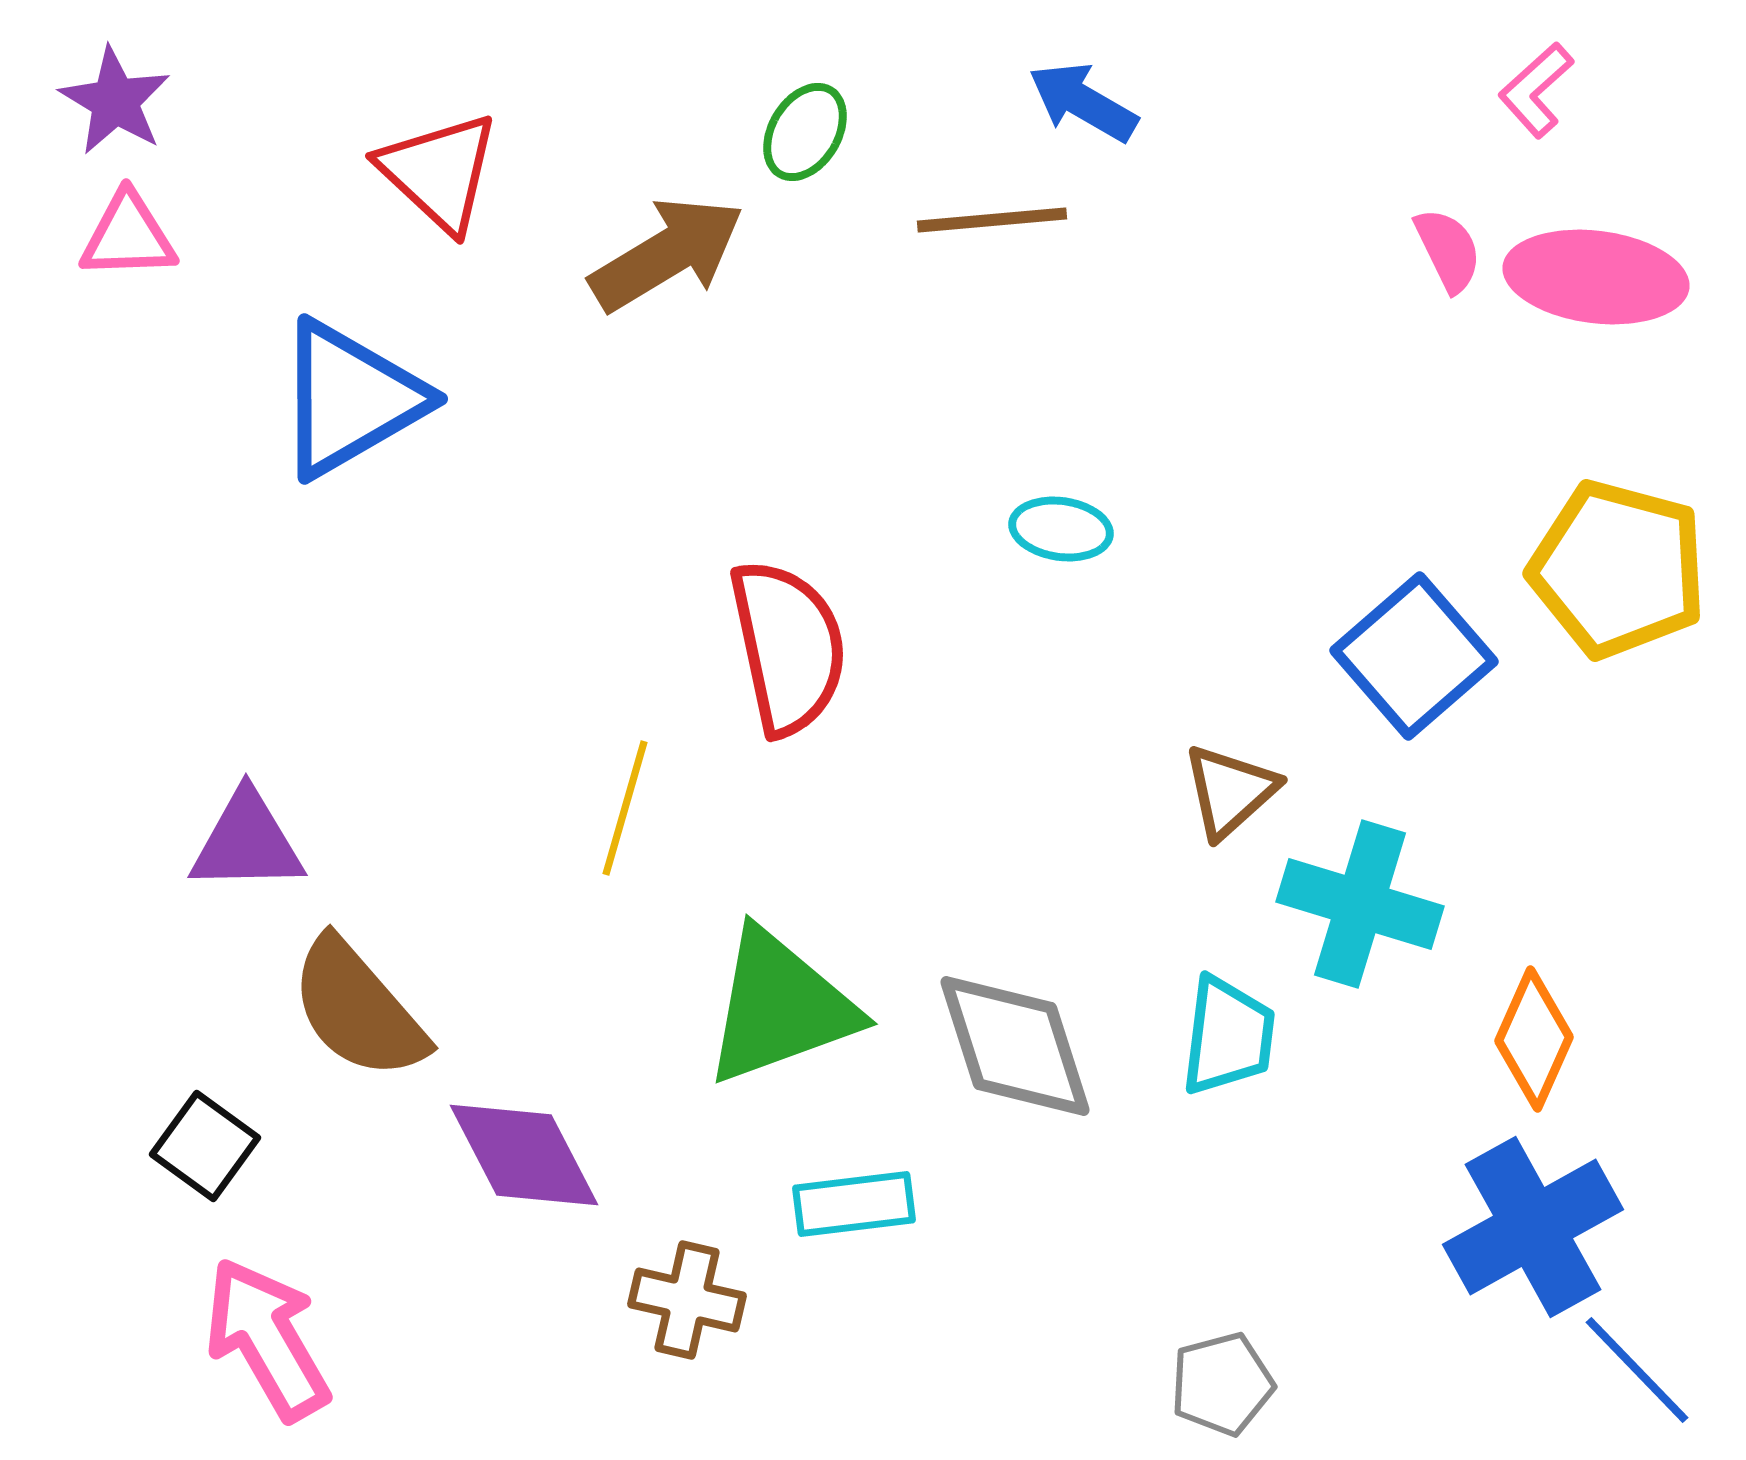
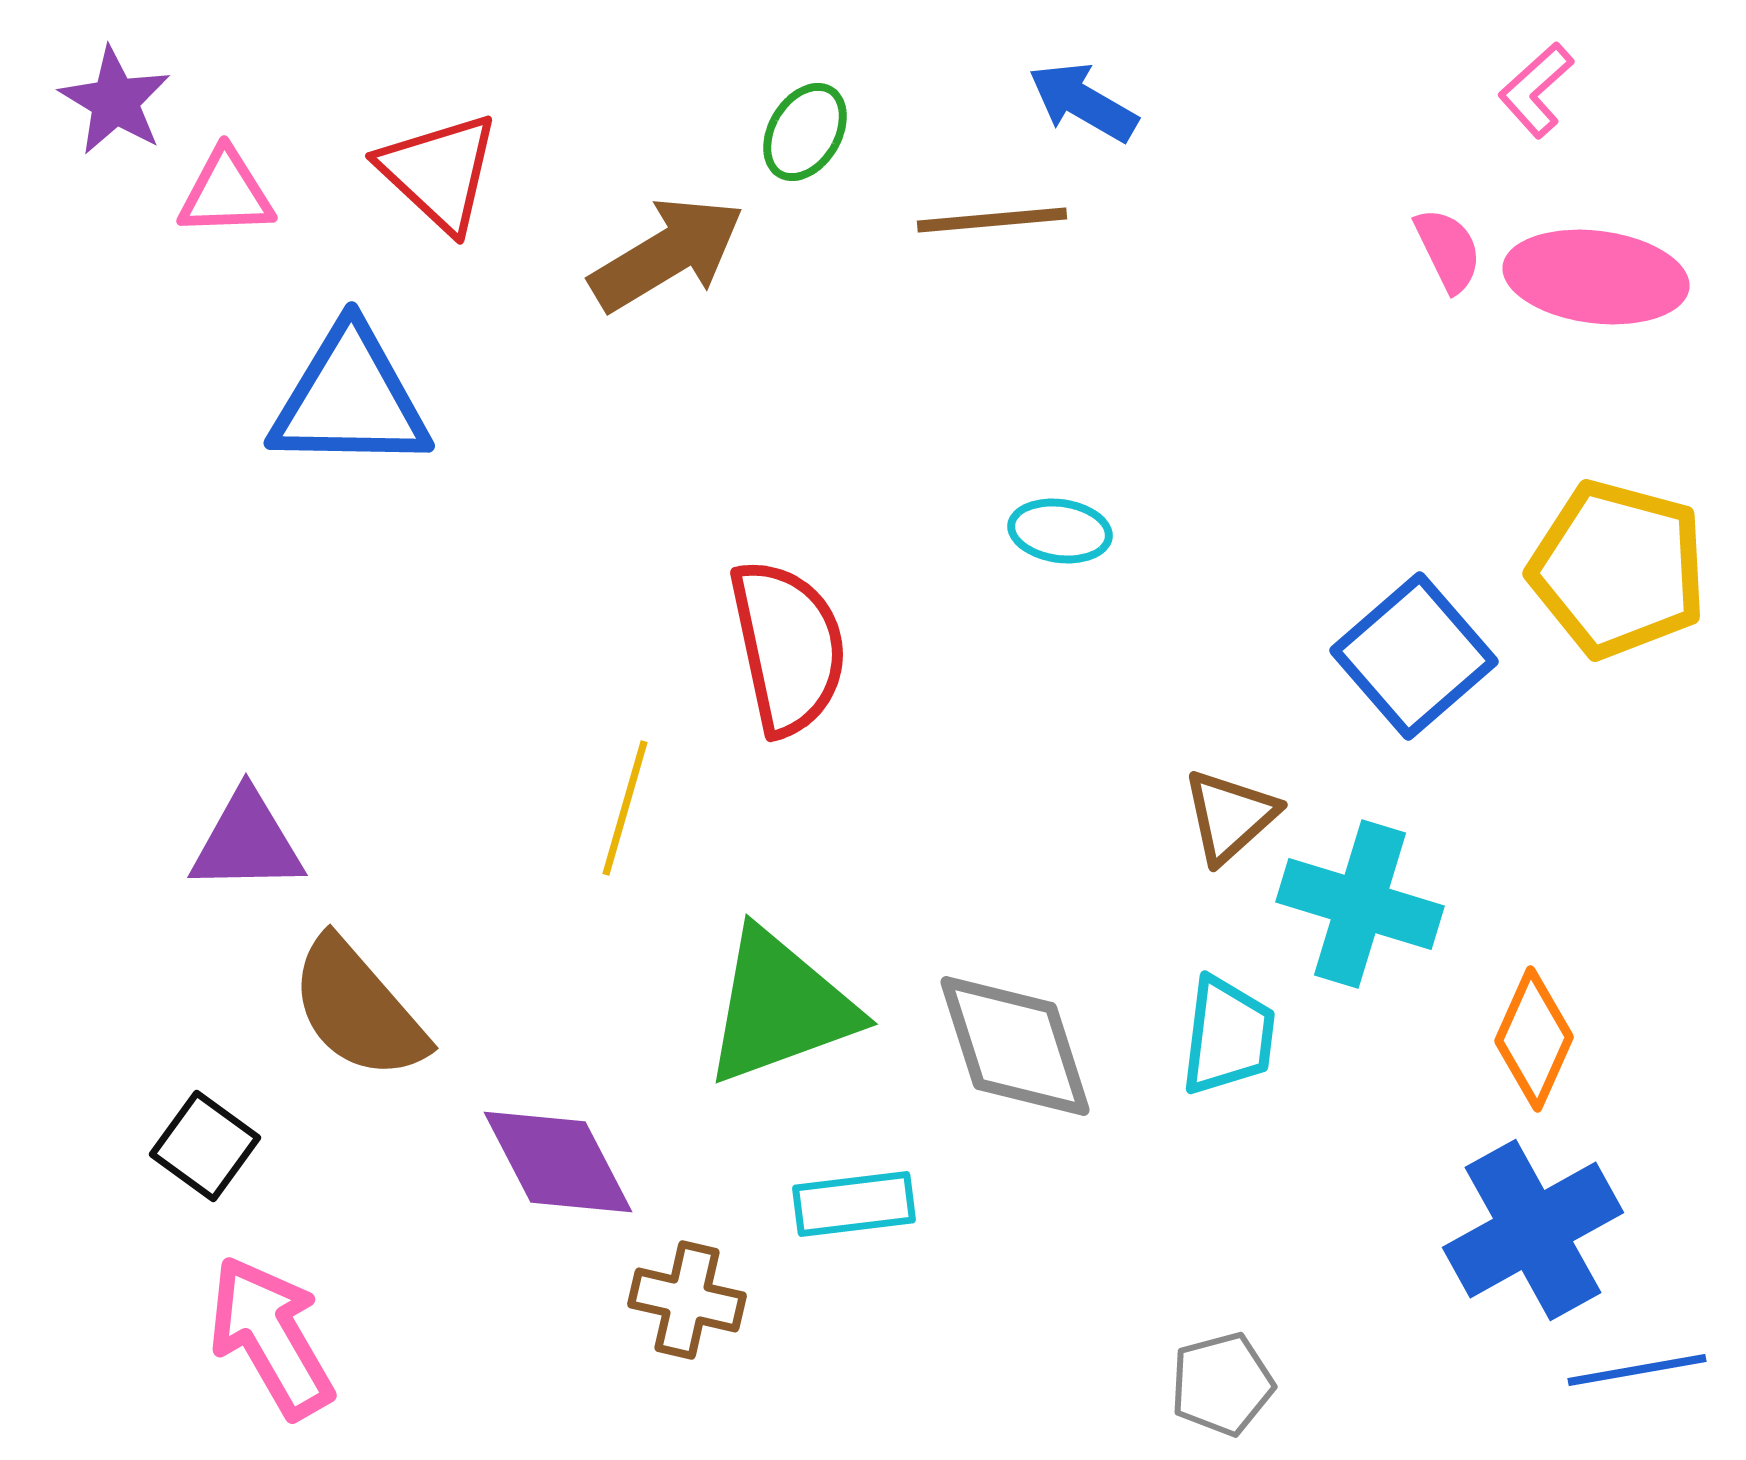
pink triangle: moved 98 px right, 43 px up
blue triangle: rotated 31 degrees clockwise
cyan ellipse: moved 1 px left, 2 px down
brown triangle: moved 25 px down
purple diamond: moved 34 px right, 7 px down
blue cross: moved 3 px down
pink arrow: moved 4 px right, 2 px up
blue line: rotated 56 degrees counterclockwise
